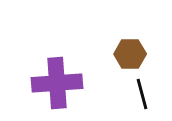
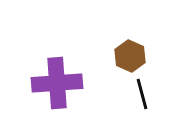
brown hexagon: moved 2 px down; rotated 24 degrees clockwise
